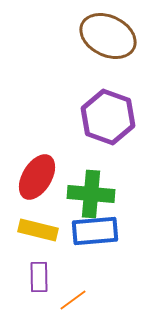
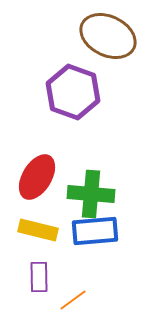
purple hexagon: moved 35 px left, 25 px up
